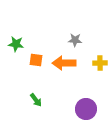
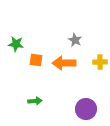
gray star: rotated 24 degrees clockwise
yellow cross: moved 1 px up
green arrow: moved 1 px left, 1 px down; rotated 56 degrees counterclockwise
